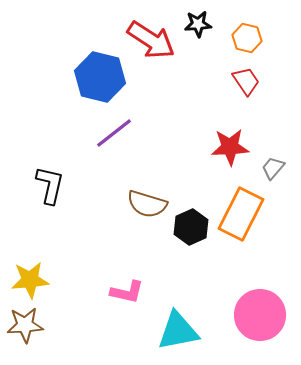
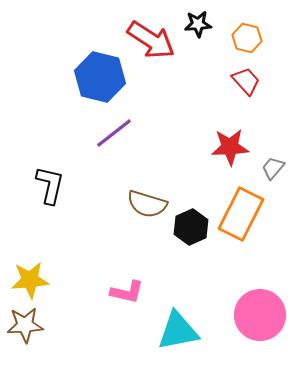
red trapezoid: rotated 8 degrees counterclockwise
